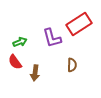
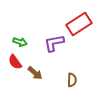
purple L-shape: moved 2 px right, 5 px down; rotated 95 degrees clockwise
green arrow: rotated 40 degrees clockwise
brown semicircle: moved 15 px down
brown arrow: rotated 56 degrees counterclockwise
